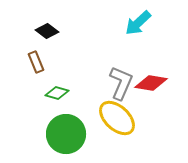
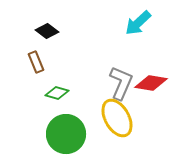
yellow ellipse: rotated 18 degrees clockwise
